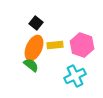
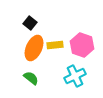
black square: moved 6 px left
green semicircle: moved 13 px down
